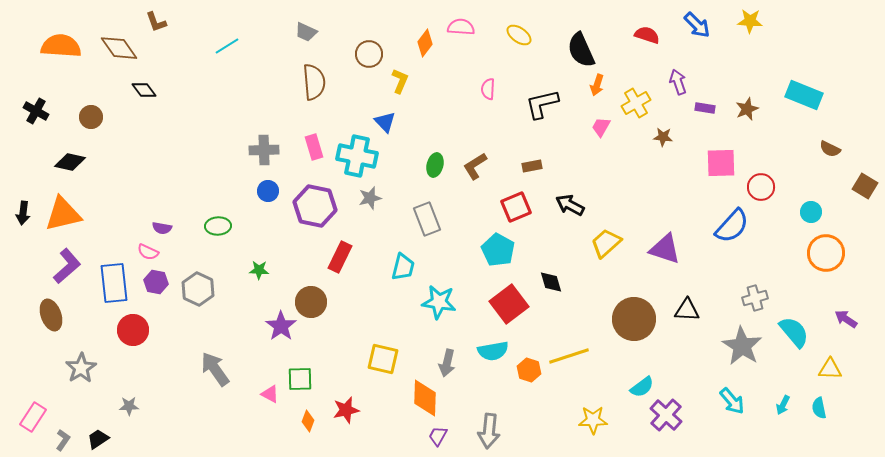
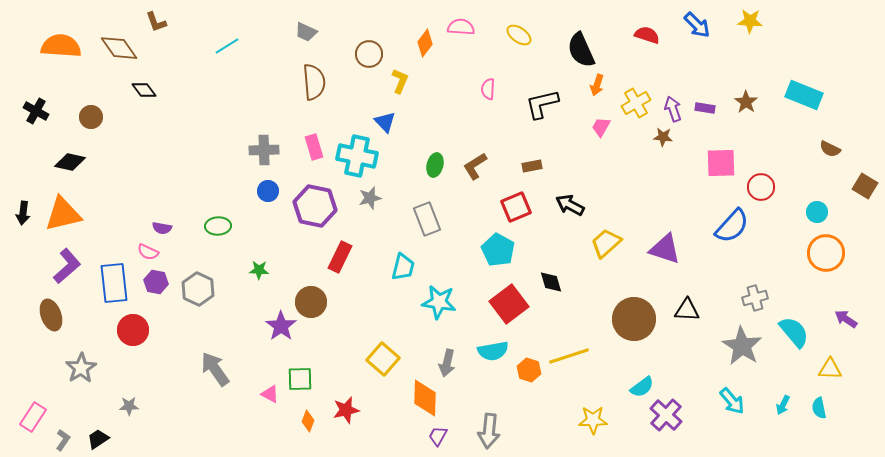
purple arrow at (678, 82): moved 5 px left, 27 px down
brown star at (747, 109): moved 1 px left, 7 px up; rotated 15 degrees counterclockwise
cyan circle at (811, 212): moved 6 px right
yellow square at (383, 359): rotated 28 degrees clockwise
